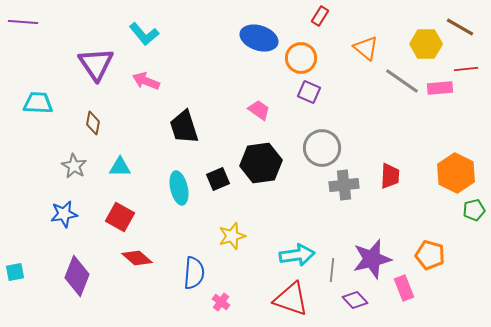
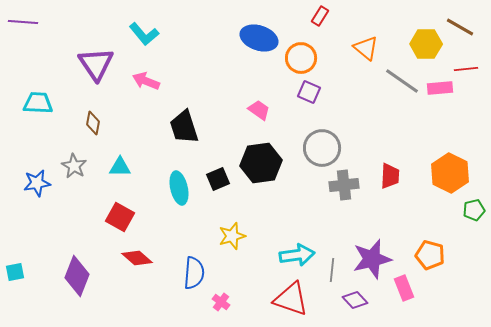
orange hexagon at (456, 173): moved 6 px left
blue star at (64, 214): moved 27 px left, 31 px up
